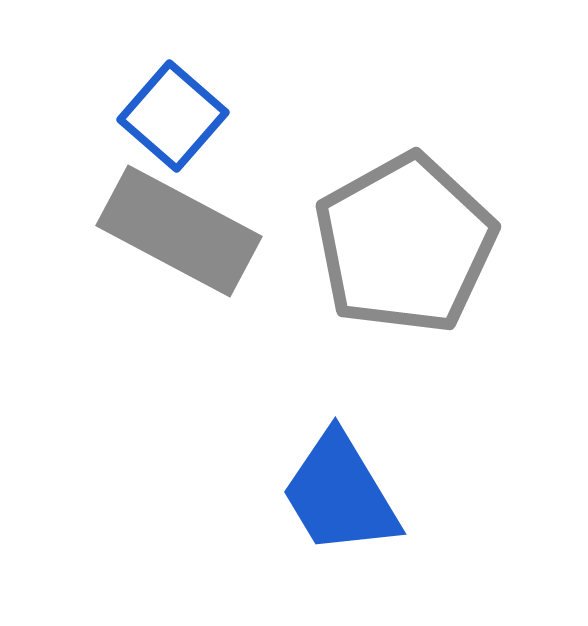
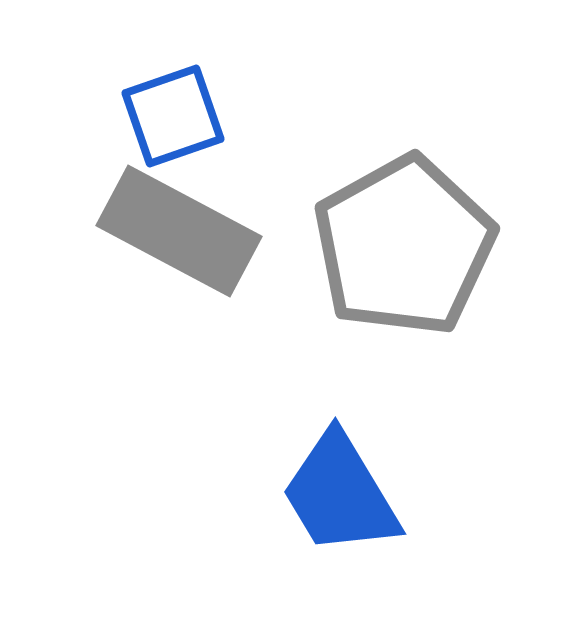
blue square: rotated 30 degrees clockwise
gray pentagon: moved 1 px left, 2 px down
